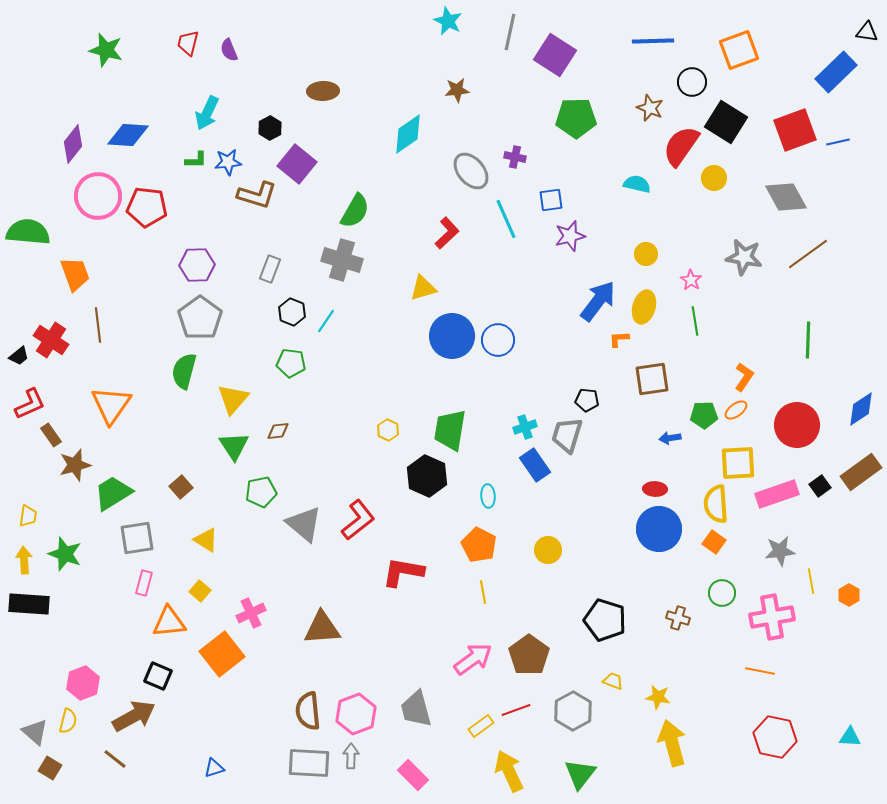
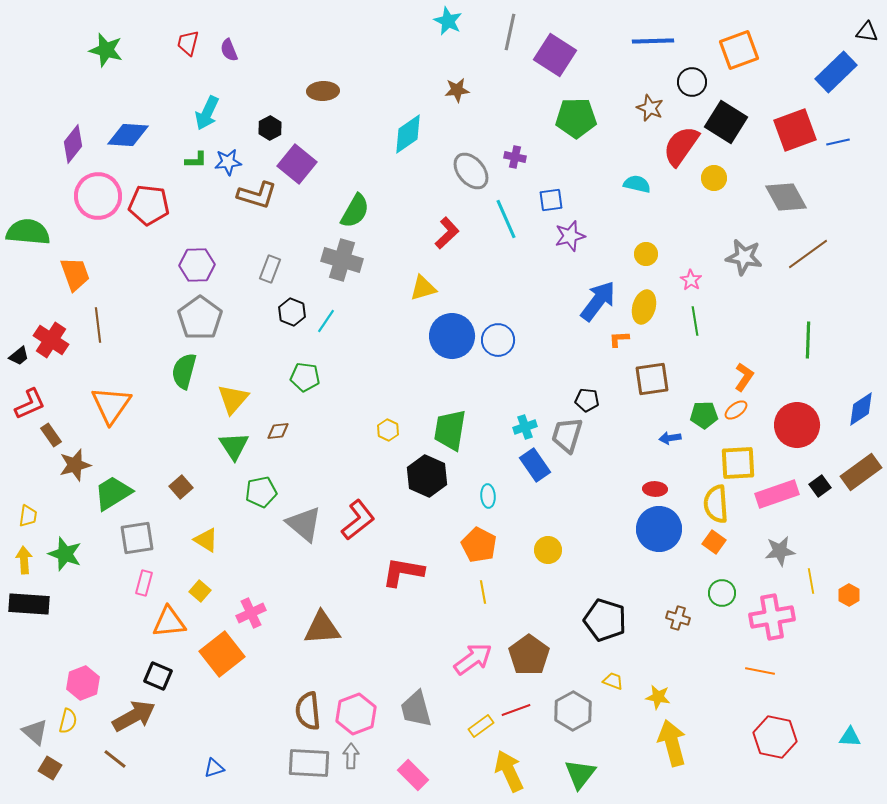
red pentagon at (147, 207): moved 2 px right, 2 px up
green pentagon at (291, 363): moved 14 px right, 14 px down
